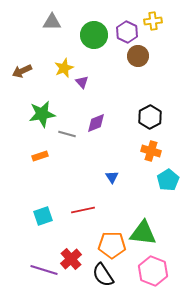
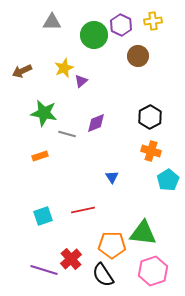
purple hexagon: moved 6 px left, 7 px up
purple triangle: moved 1 px left, 1 px up; rotated 32 degrees clockwise
green star: moved 2 px right, 1 px up; rotated 20 degrees clockwise
pink hexagon: rotated 20 degrees clockwise
